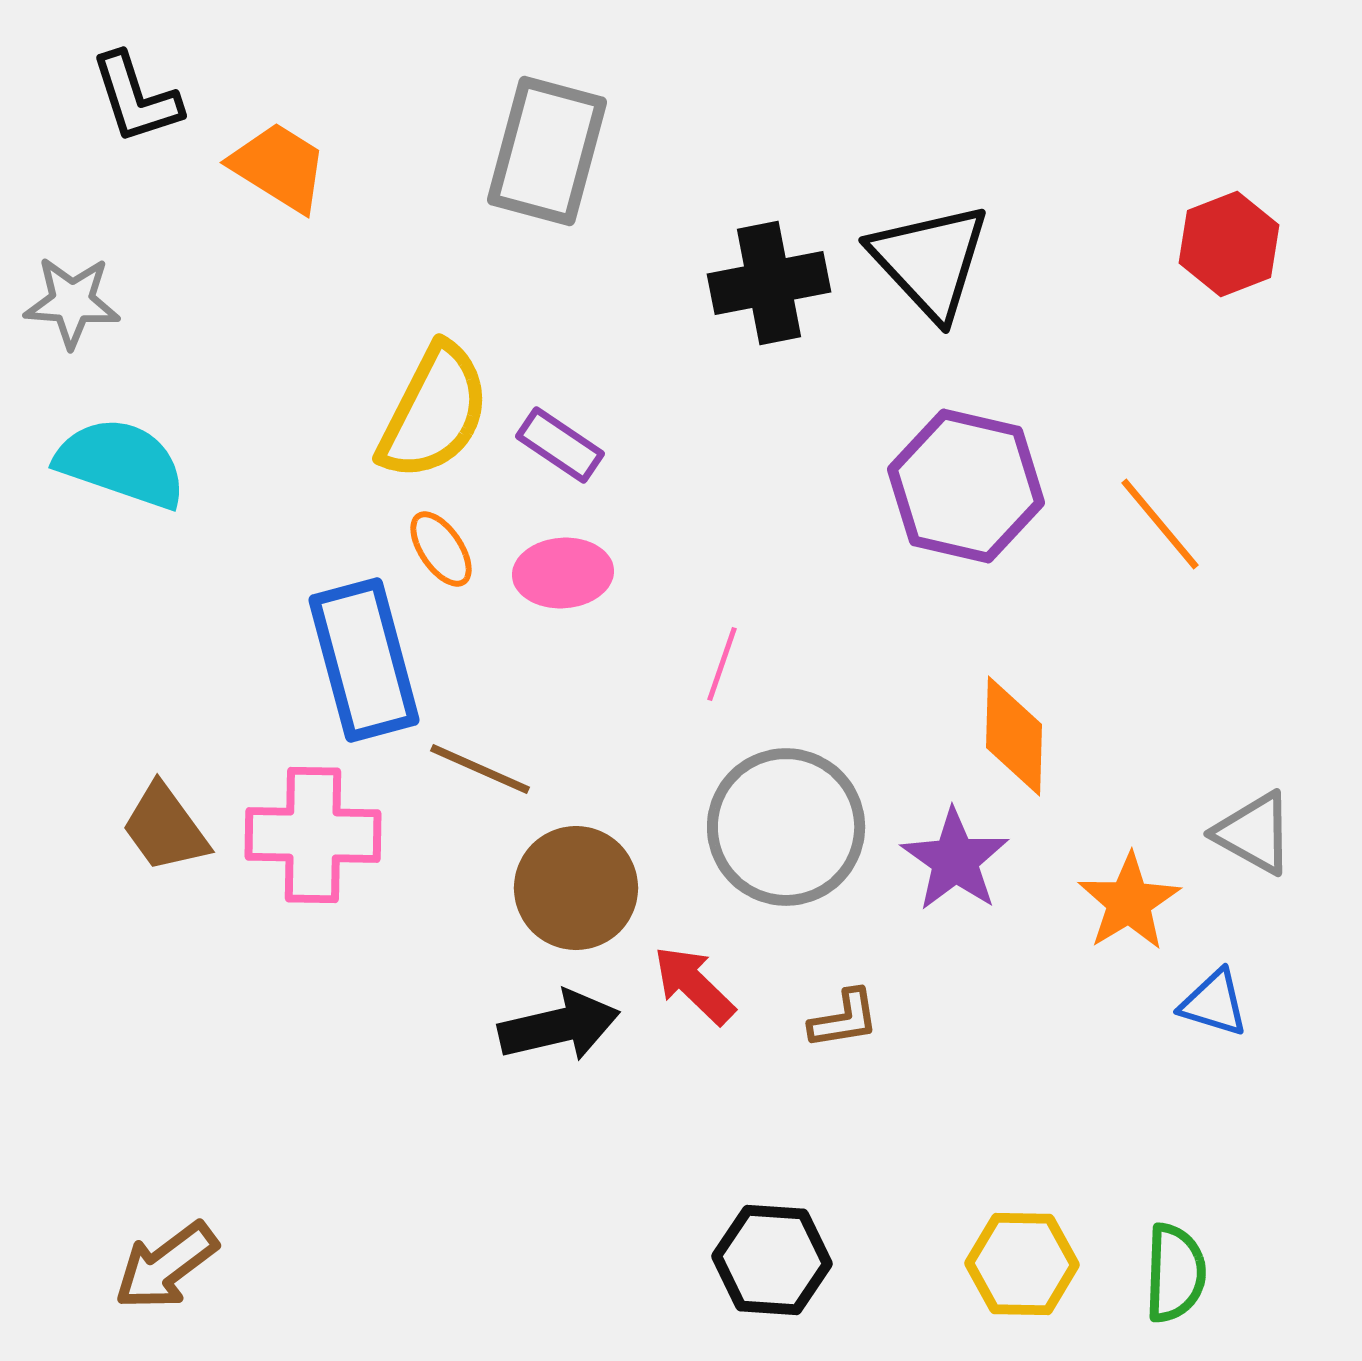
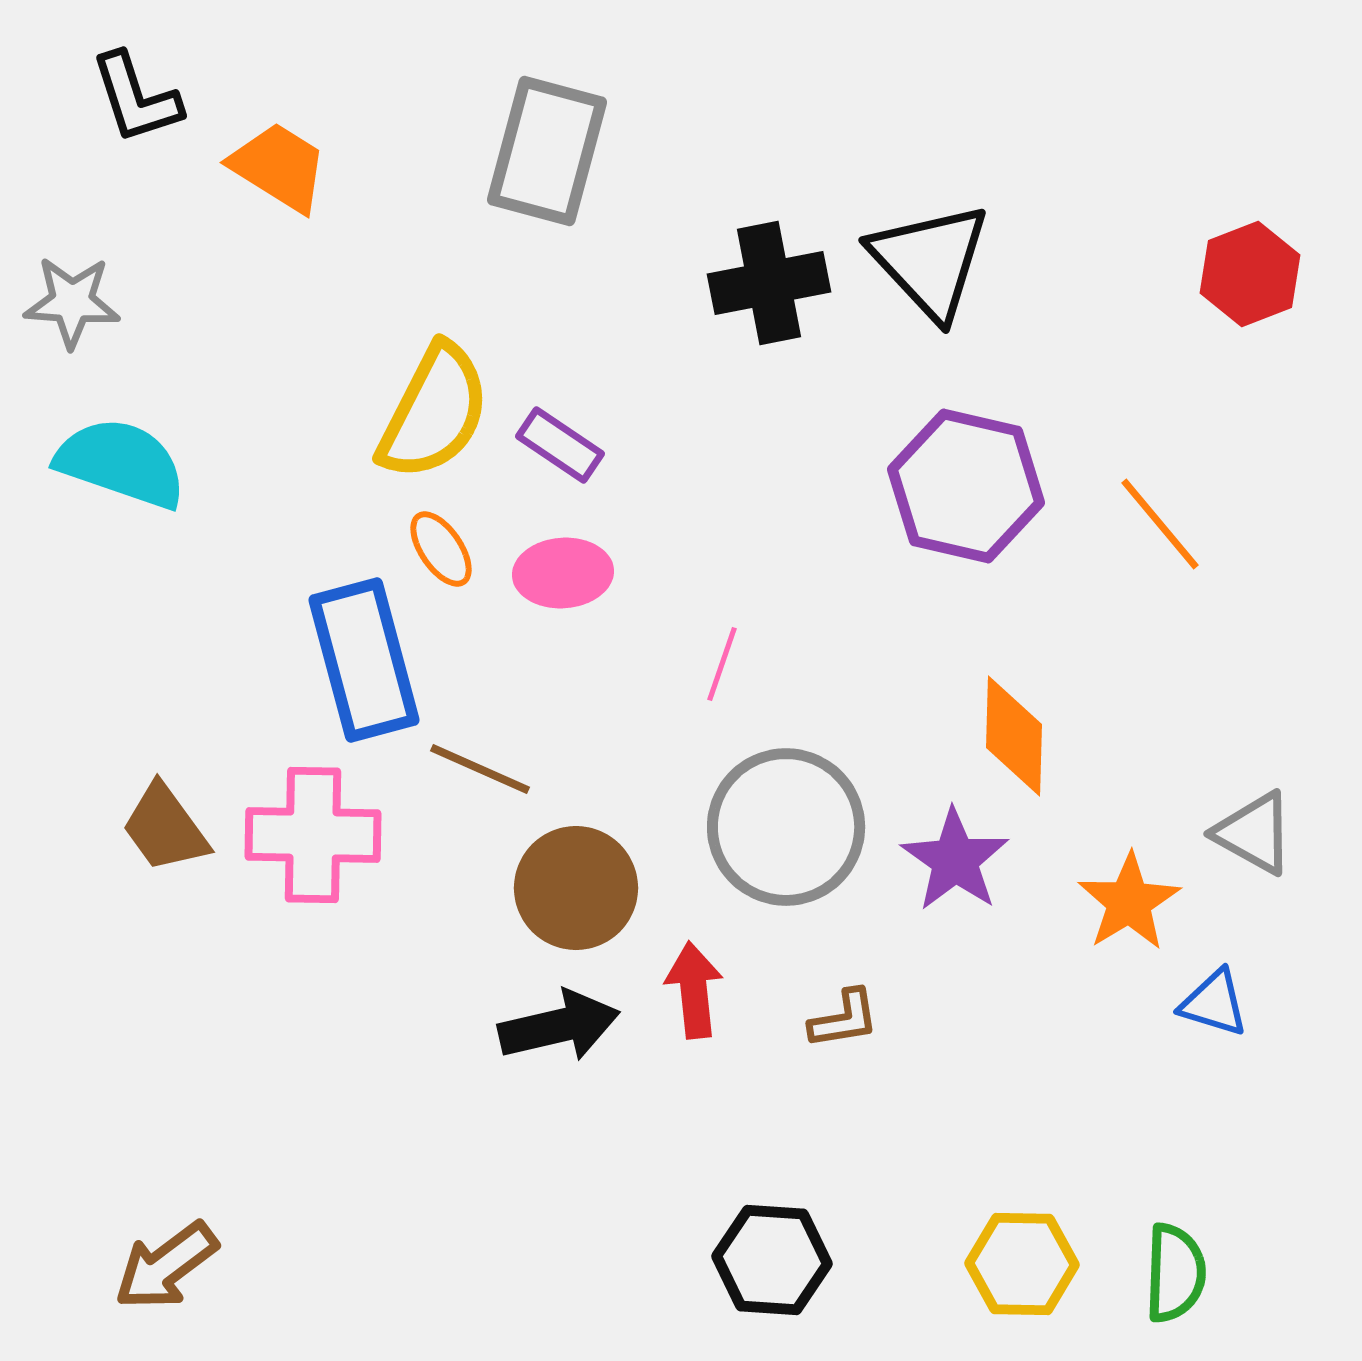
red hexagon: moved 21 px right, 30 px down
red arrow: moved 5 px down; rotated 40 degrees clockwise
